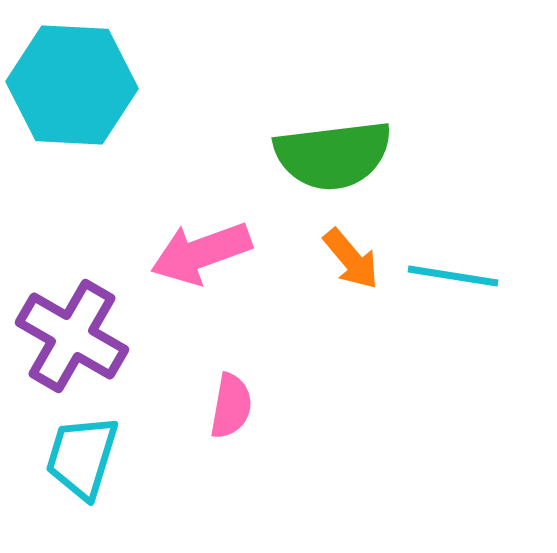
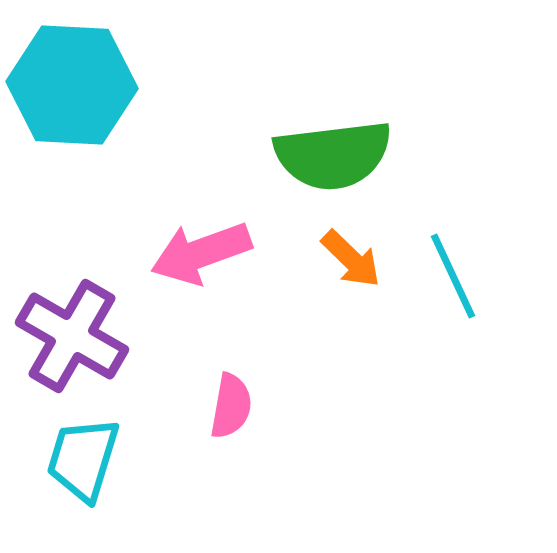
orange arrow: rotated 6 degrees counterclockwise
cyan line: rotated 56 degrees clockwise
cyan trapezoid: moved 1 px right, 2 px down
